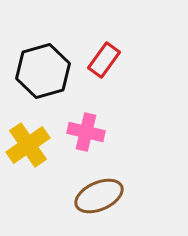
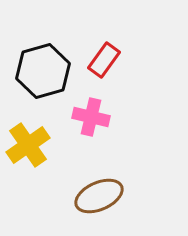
pink cross: moved 5 px right, 15 px up
